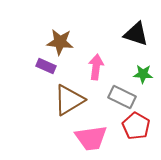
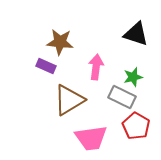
green star: moved 10 px left, 3 px down; rotated 18 degrees counterclockwise
